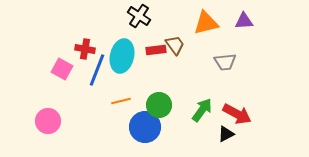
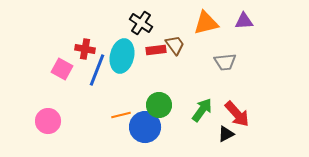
black cross: moved 2 px right, 7 px down
orange line: moved 14 px down
red arrow: rotated 20 degrees clockwise
